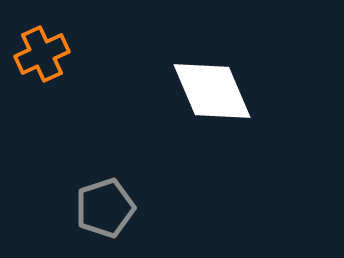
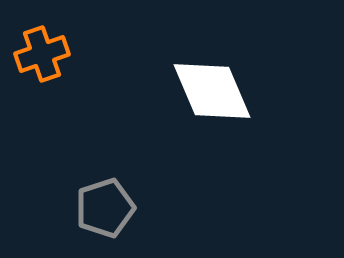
orange cross: rotated 6 degrees clockwise
